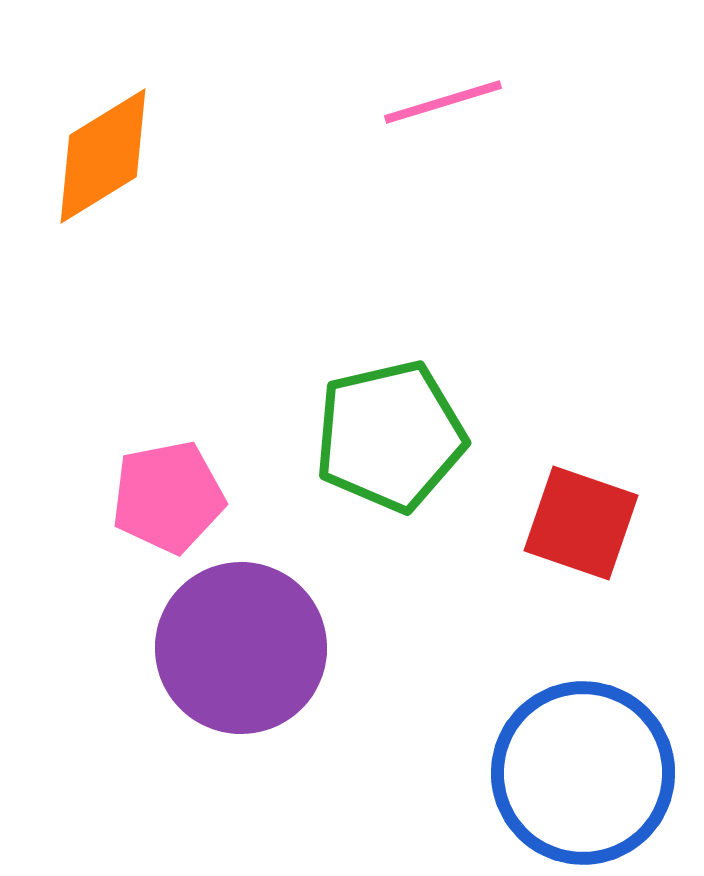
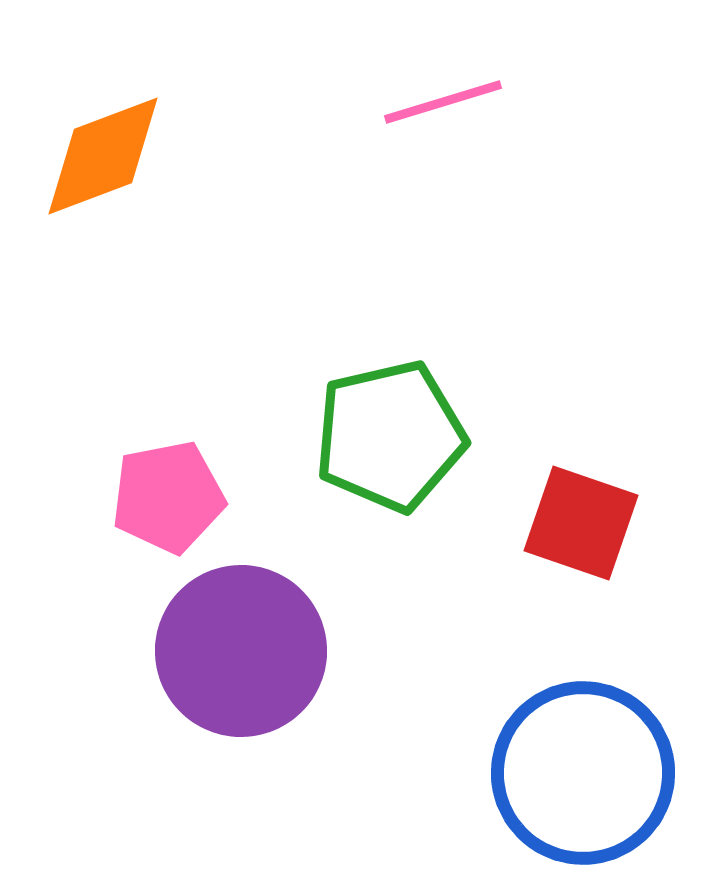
orange diamond: rotated 11 degrees clockwise
purple circle: moved 3 px down
